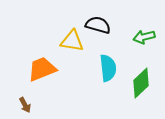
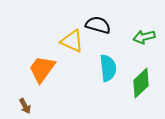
yellow triangle: rotated 15 degrees clockwise
orange trapezoid: rotated 32 degrees counterclockwise
brown arrow: moved 1 px down
